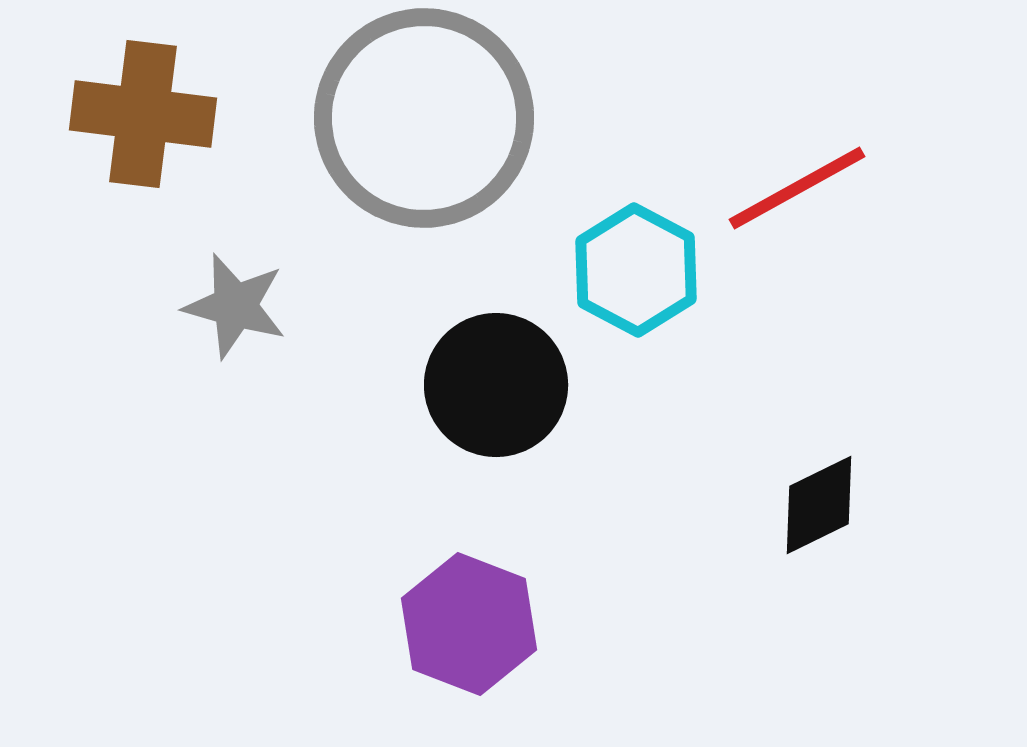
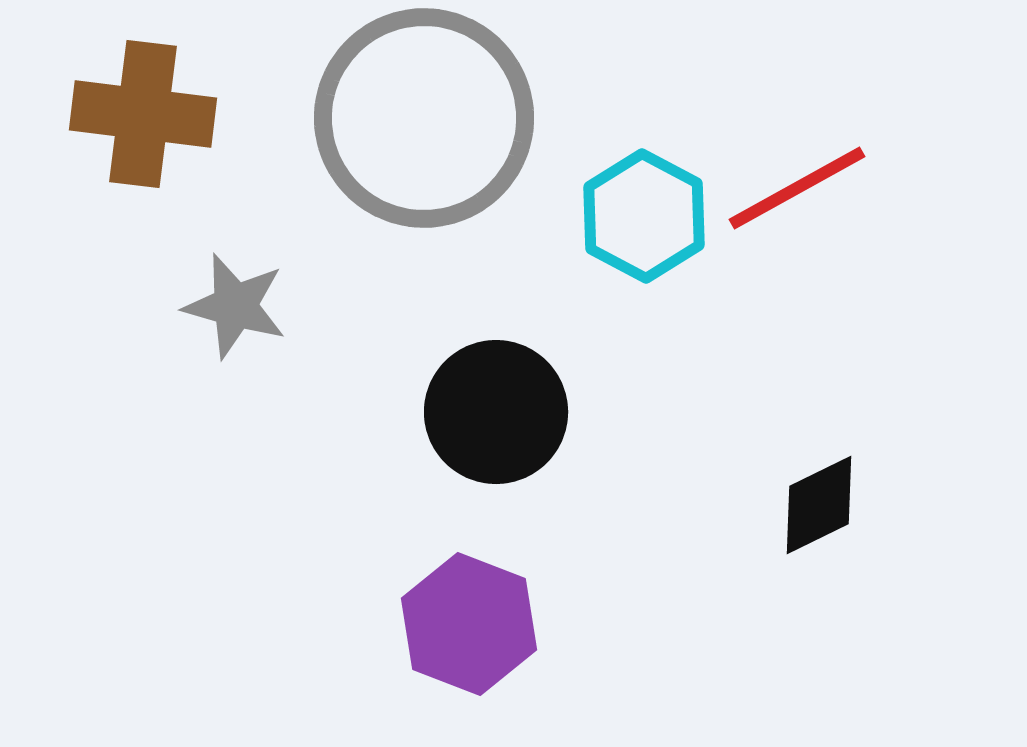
cyan hexagon: moved 8 px right, 54 px up
black circle: moved 27 px down
